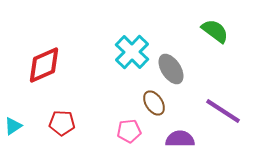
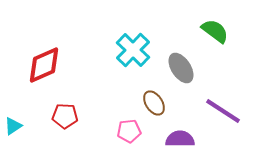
cyan cross: moved 1 px right, 2 px up
gray ellipse: moved 10 px right, 1 px up
red pentagon: moved 3 px right, 7 px up
